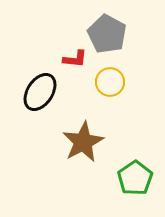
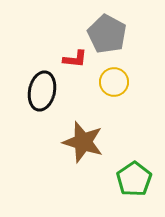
yellow circle: moved 4 px right
black ellipse: moved 2 px right, 1 px up; rotated 21 degrees counterclockwise
brown star: rotated 27 degrees counterclockwise
green pentagon: moved 1 px left, 1 px down
